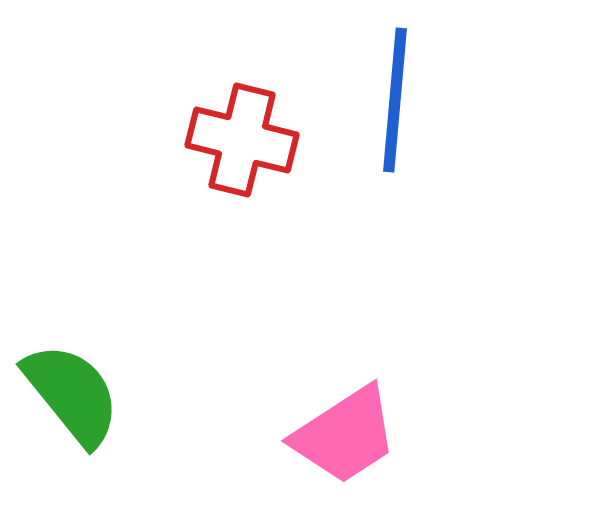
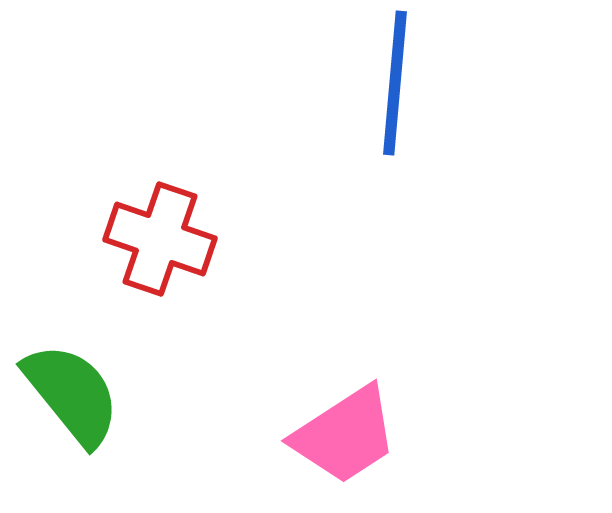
blue line: moved 17 px up
red cross: moved 82 px left, 99 px down; rotated 5 degrees clockwise
